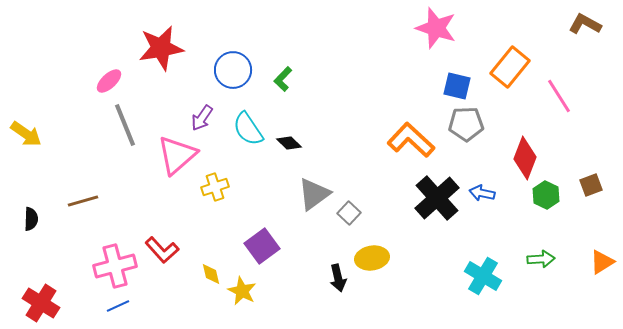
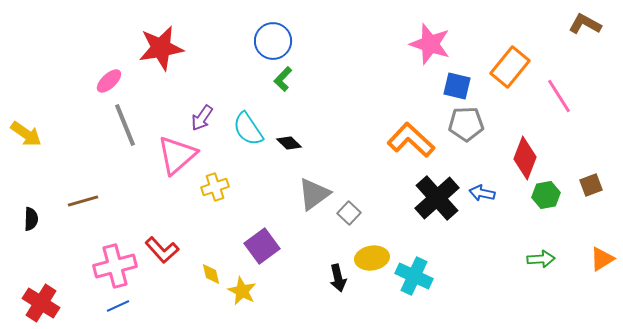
pink star: moved 6 px left, 16 px down
blue circle: moved 40 px right, 29 px up
green hexagon: rotated 24 degrees clockwise
orange triangle: moved 3 px up
cyan cross: moved 69 px left; rotated 6 degrees counterclockwise
